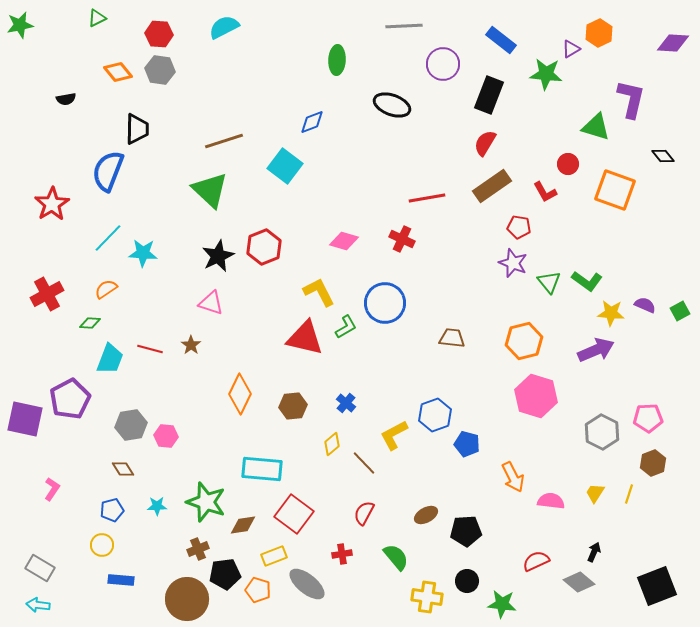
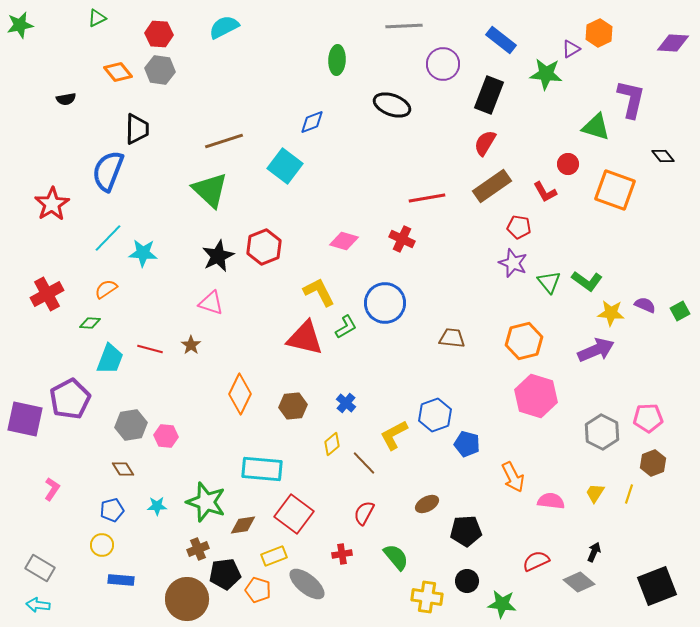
brown ellipse at (426, 515): moved 1 px right, 11 px up
